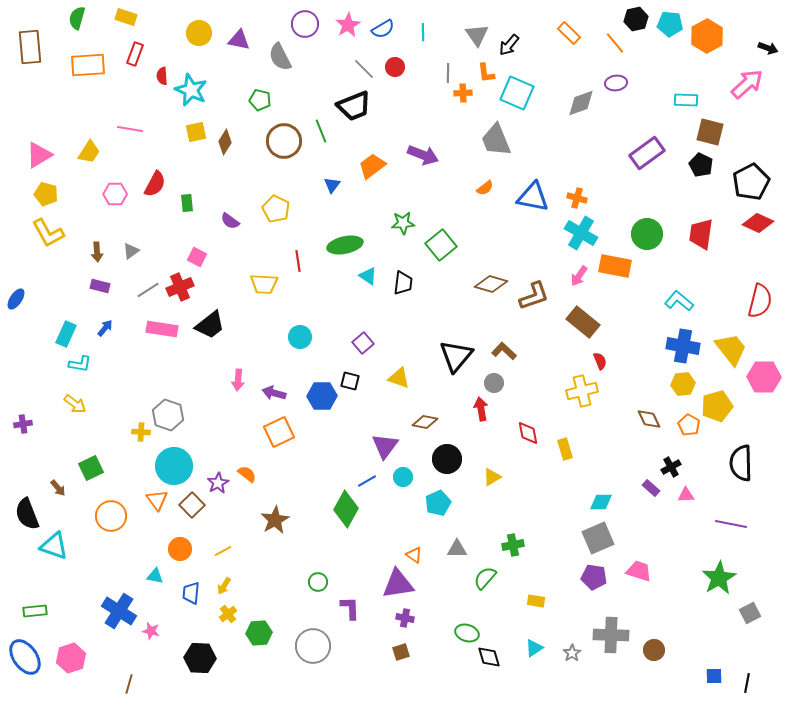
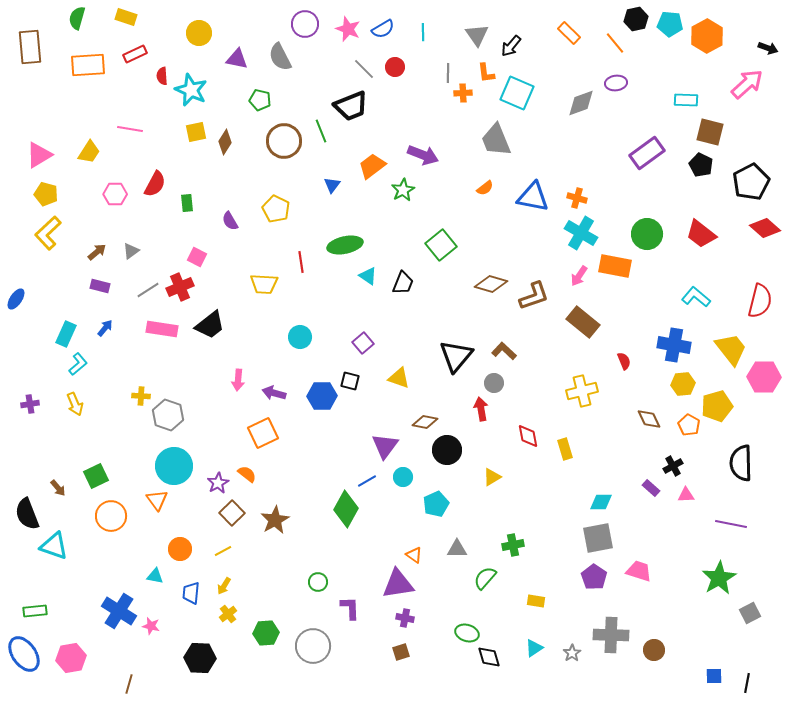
pink star at (348, 25): moved 4 px down; rotated 20 degrees counterclockwise
purple triangle at (239, 40): moved 2 px left, 19 px down
black arrow at (509, 45): moved 2 px right, 1 px down
red rectangle at (135, 54): rotated 45 degrees clockwise
black trapezoid at (354, 106): moved 3 px left
purple semicircle at (230, 221): rotated 24 degrees clockwise
green star at (403, 223): moved 33 px up; rotated 25 degrees counterclockwise
red diamond at (758, 223): moved 7 px right, 5 px down; rotated 16 degrees clockwise
yellow L-shape at (48, 233): rotated 76 degrees clockwise
red trapezoid at (701, 234): rotated 60 degrees counterclockwise
brown arrow at (97, 252): rotated 126 degrees counterclockwise
red line at (298, 261): moved 3 px right, 1 px down
black trapezoid at (403, 283): rotated 15 degrees clockwise
cyan L-shape at (679, 301): moved 17 px right, 4 px up
blue cross at (683, 346): moved 9 px left, 1 px up
red semicircle at (600, 361): moved 24 px right
cyan L-shape at (80, 364): moved 2 px left; rotated 50 degrees counterclockwise
yellow arrow at (75, 404): rotated 30 degrees clockwise
purple cross at (23, 424): moved 7 px right, 20 px up
yellow cross at (141, 432): moved 36 px up
orange square at (279, 432): moved 16 px left, 1 px down
red diamond at (528, 433): moved 3 px down
black circle at (447, 459): moved 9 px up
black cross at (671, 467): moved 2 px right, 1 px up
green square at (91, 468): moved 5 px right, 8 px down
cyan pentagon at (438, 503): moved 2 px left, 1 px down
brown square at (192, 505): moved 40 px right, 8 px down
gray square at (598, 538): rotated 12 degrees clockwise
purple pentagon at (594, 577): rotated 25 degrees clockwise
pink star at (151, 631): moved 5 px up
green hexagon at (259, 633): moved 7 px right
blue ellipse at (25, 657): moved 1 px left, 3 px up
pink hexagon at (71, 658): rotated 8 degrees clockwise
